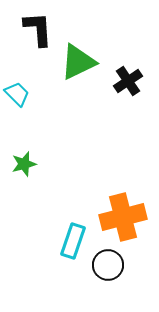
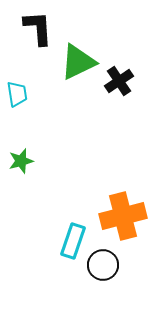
black L-shape: moved 1 px up
black cross: moved 9 px left
cyan trapezoid: rotated 36 degrees clockwise
green star: moved 3 px left, 3 px up
orange cross: moved 1 px up
black circle: moved 5 px left
